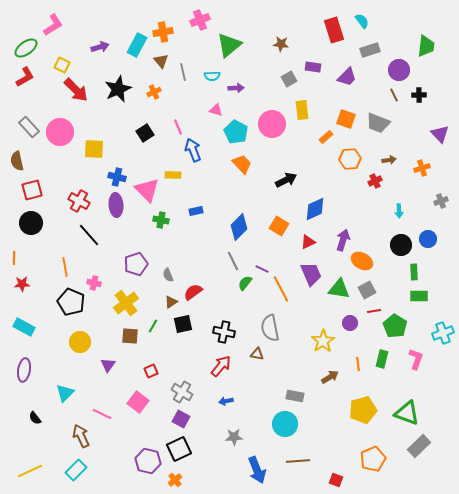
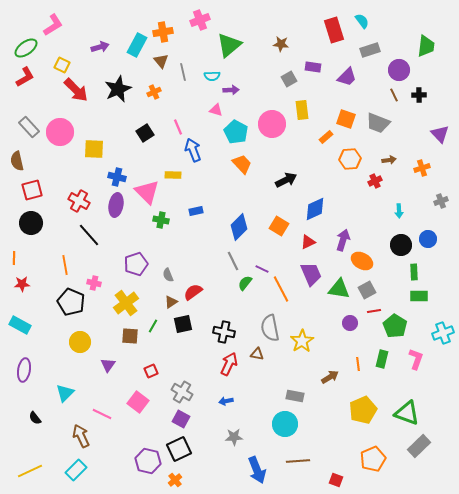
purple arrow at (236, 88): moved 5 px left, 2 px down
pink triangle at (147, 190): moved 2 px down
purple ellipse at (116, 205): rotated 15 degrees clockwise
orange line at (65, 267): moved 2 px up
cyan rectangle at (24, 327): moved 4 px left, 2 px up
yellow star at (323, 341): moved 21 px left
red arrow at (221, 366): moved 8 px right, 2 px up; rotated 15 degrees counterclockwise
yellow pentagon at (363, 410): rotated 8 degrees counterclockwise
